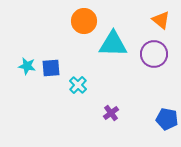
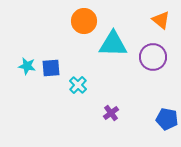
purple circle: moved 1 px left, 3 px down
